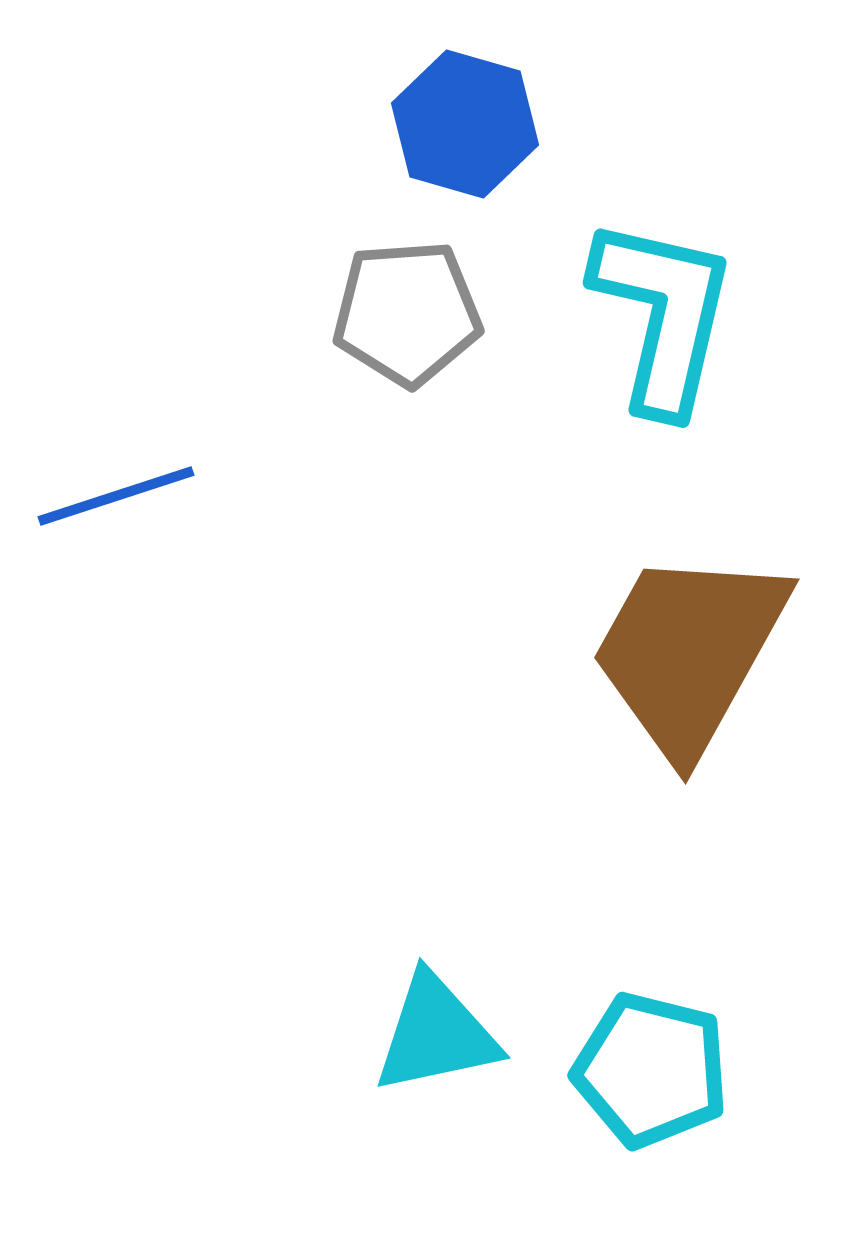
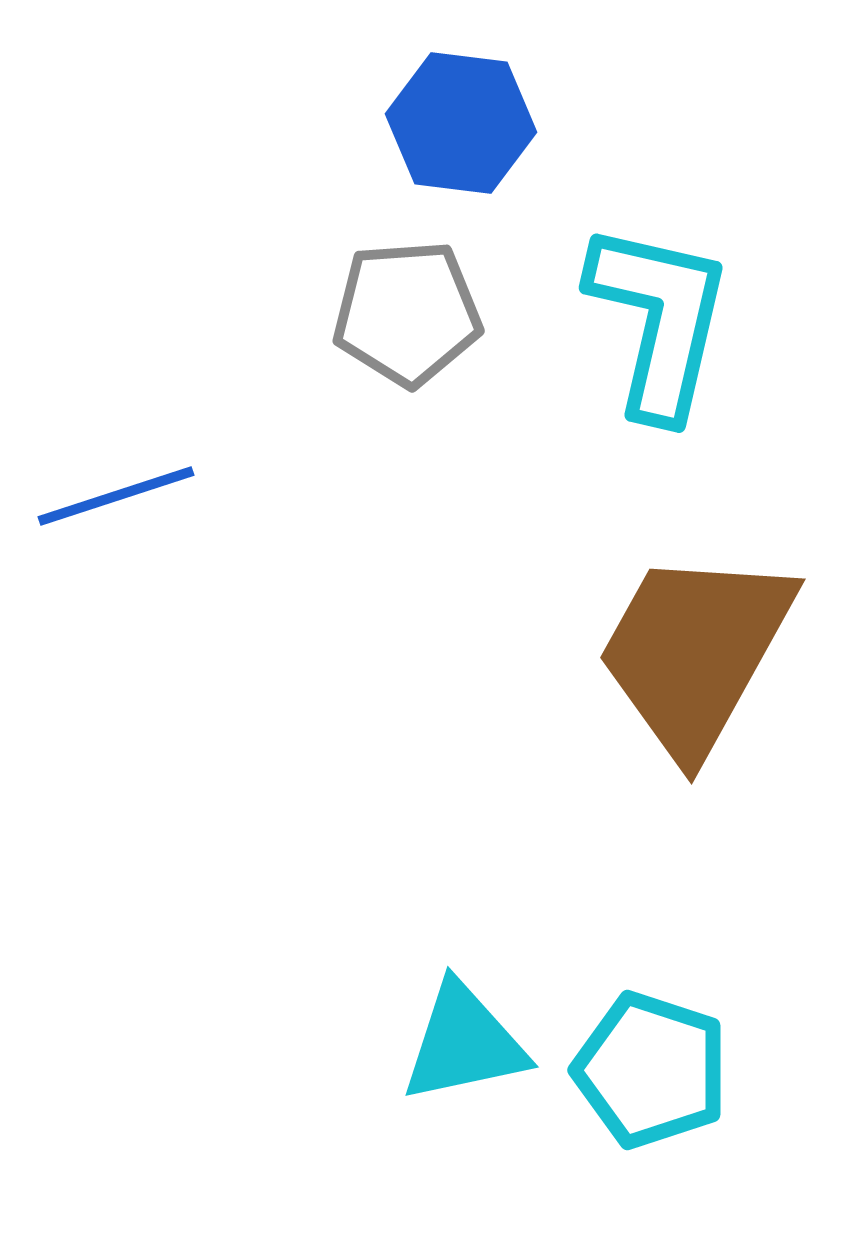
blue hexagon: moved 4 px left, 1 px up; rotated 9 degrees counterclockwise
cyan L-shape: moved 4 px left, 5 px down
brown trapezoid: moved 6 px right
cyan triangle: moved 28 px right, 9 px down
cyan pentagon: rotated 4 degrees clockwise
